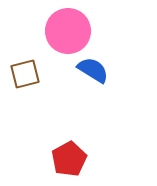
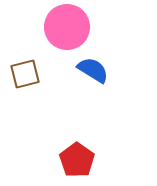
pink circle: moved 1 px left, 4 px up
red pentagon: moved 8 px right, 1 px down; rotated 8 degrees counterclockwise
